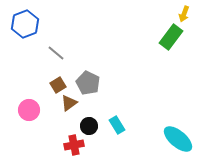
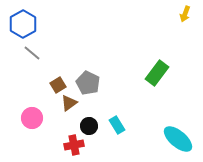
yellow arrow: moved 1 px right
blue hexagon: moved 2 px left; rotated 8 degrees counterclockwise
green rectangle: moved 14 px left, 36 px down
gray line: moved 24 px left
pink circle: moved 3 px right, 8 px down
